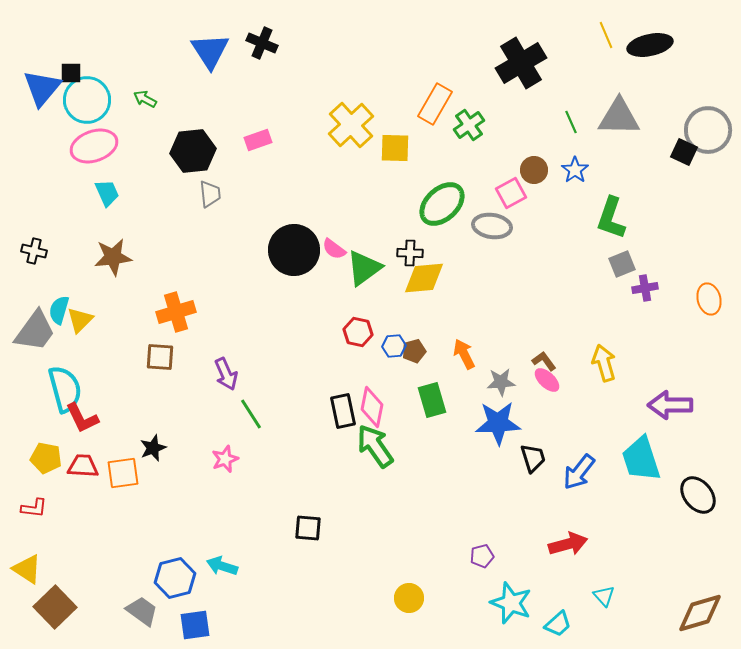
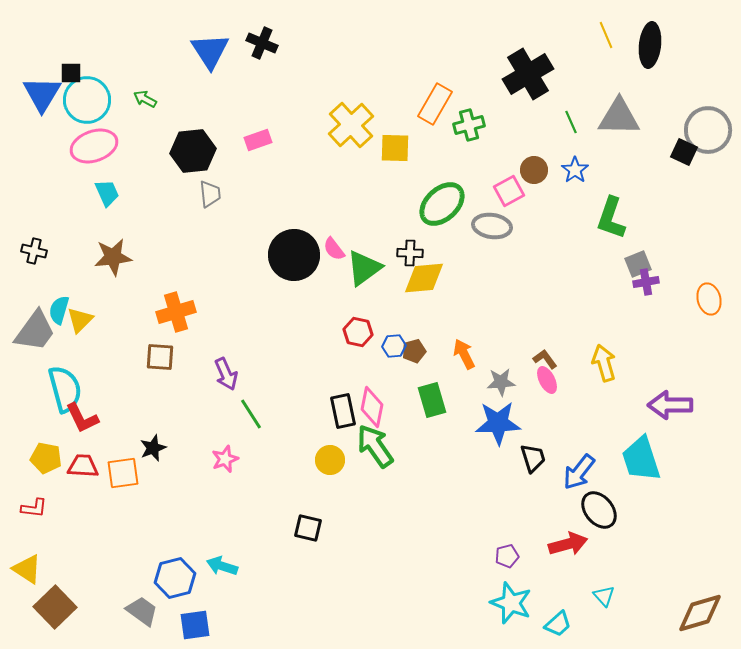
black ellipse at (650, 45): rotated 72 degrees counterclockwise
black cross at (521, 63): moved 7 px right, 11 px down
blue triangle at (42, 88): moved 6 px down; rotated 9 degrees counterclockwise
green cross at (469, 125): rotated 20 degrees clockwise
pink square at (511, 193): moved 2 px left, 2 px up
pink semicircle at (334, 249): rotated 15 degrees clockwise
black circle at (294, 250): moved 5 px down
gray square at (622, 264): moved 16 px right
purple cross at (645, 288): moved 1 px right, 6 px up
brown L-shape at (544, 361): moved 1 px right, 2 px up
pink ellipse at (547, 380): rotated 20 degrees clockwise
black ellipse at (698, 495): moved 99 px left, 15 px down
black square at (308, 528): rotated 8 degrees clockwise
purple pentagon at (482, 556): moved 25 px right
yellow circle at (409, 598): moved 79 px left, 138 px up
